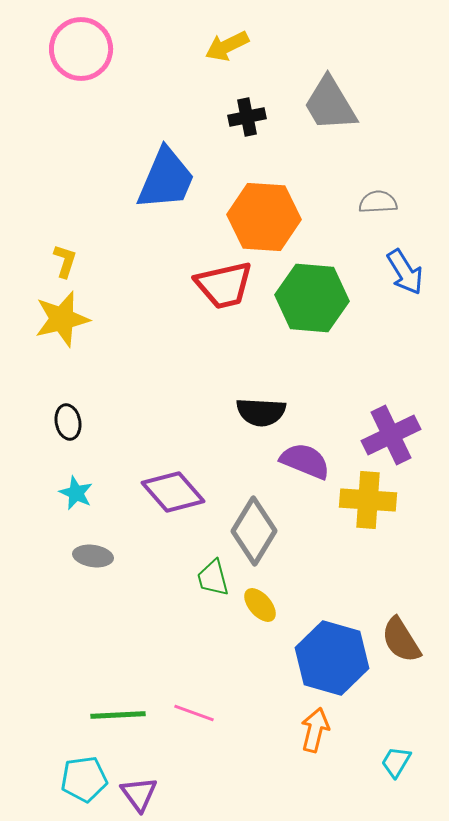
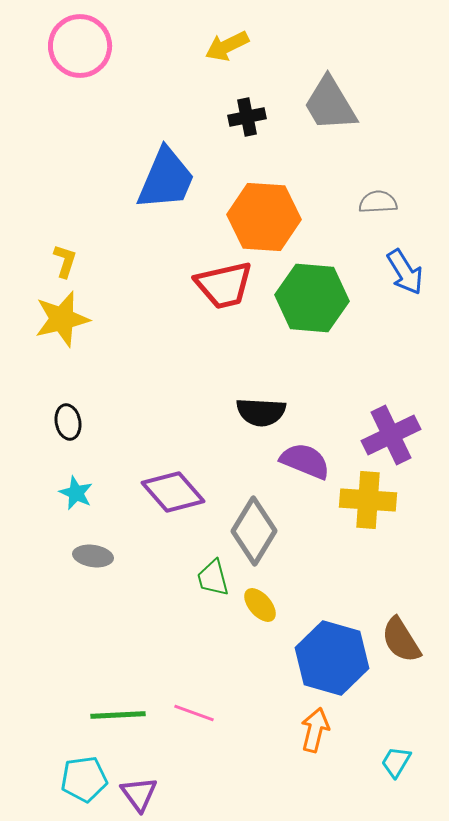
pink circle: moved 1 px left, 3 px up
